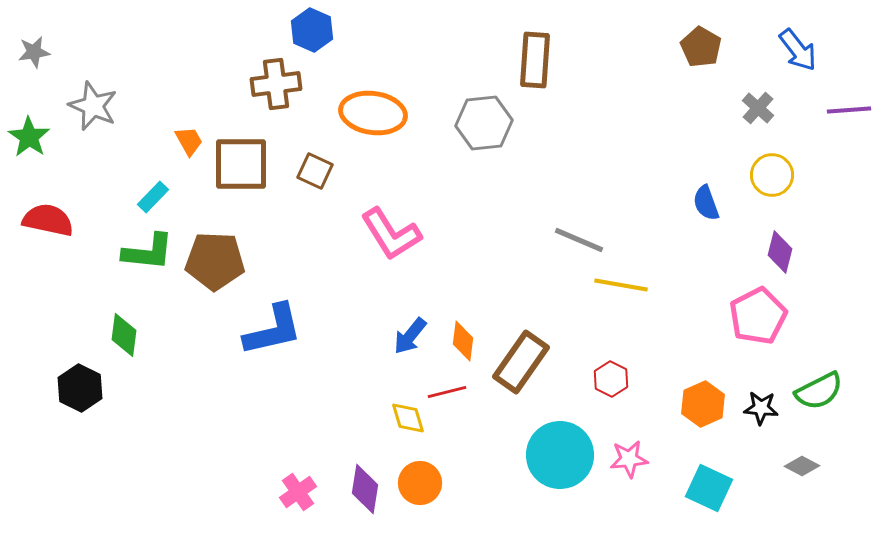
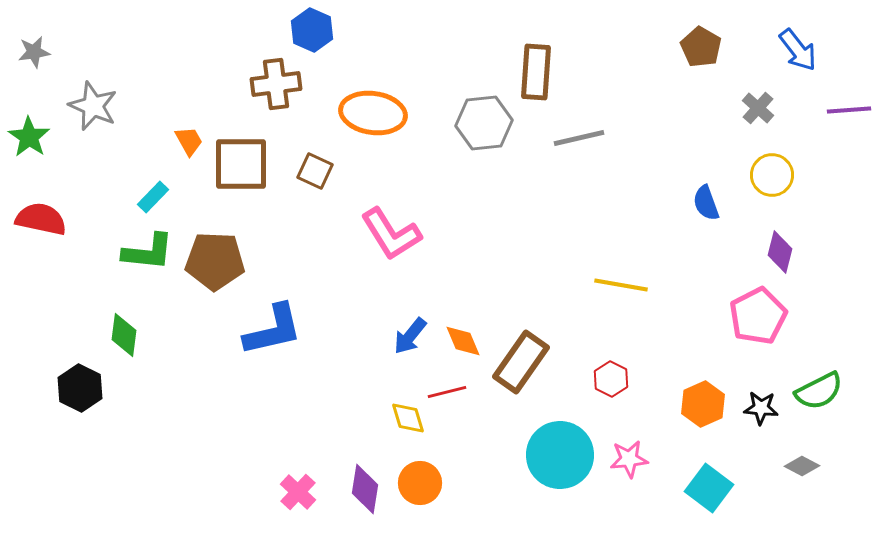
brown rectangle at (535, 60): moved 1 px right, 12 px down
red semicircle at (48, 220): moved 7 px left, 1 px up
gray line at (579, 240): moved 102 px up; rotated 36 degrees counterclockwise
orange diamond at (463, 341): rotated 30 degrees counterclockwise
cyan square at (709, 488): rotated 12 degrees clockwise
pink cross at (298, 492): rotated 12 degrees counterclockwise
